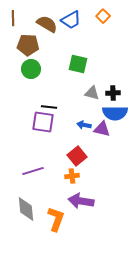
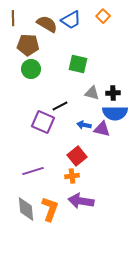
black line: moved 11 px right, 1 px up; rotated 35 degrees counterclockwise
purple square: rotated 15 degrees clockwise
orange L-shape: moved 6 px left, 10 px up
